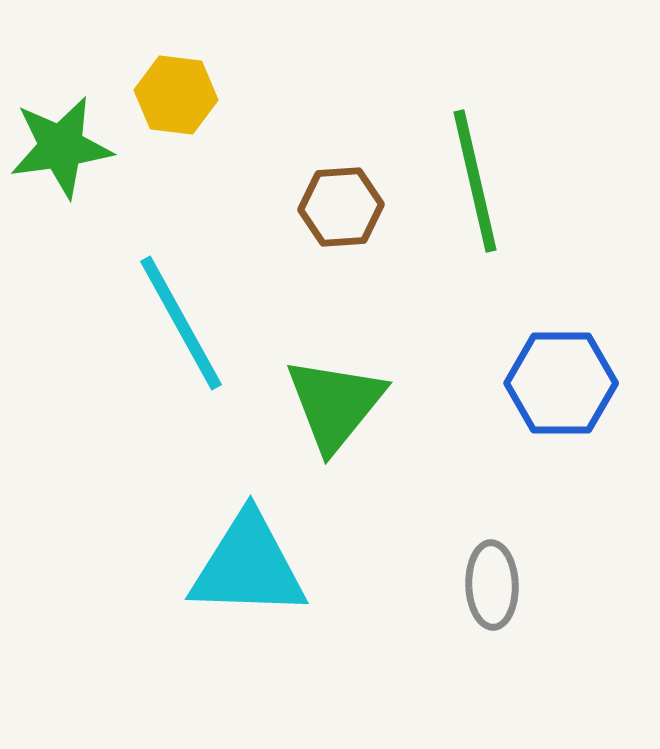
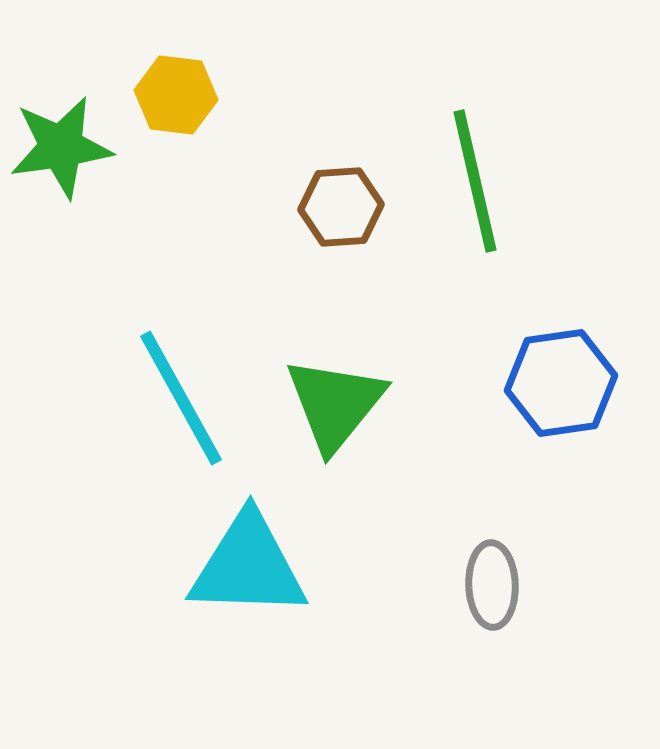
cyan line: moved 75 px down
blue hexagon: rotated 8 degrees counterclockwise
